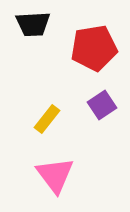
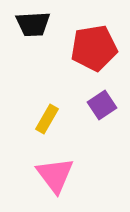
yellow rectangle: rotated 8 degrees counterclockwise
